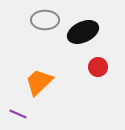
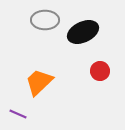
red circle: moved 2 px right, 4 px down
